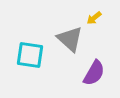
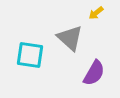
yellow arrow: moved 2 px right, 5 px up
gray triangle: moved 1 px up
